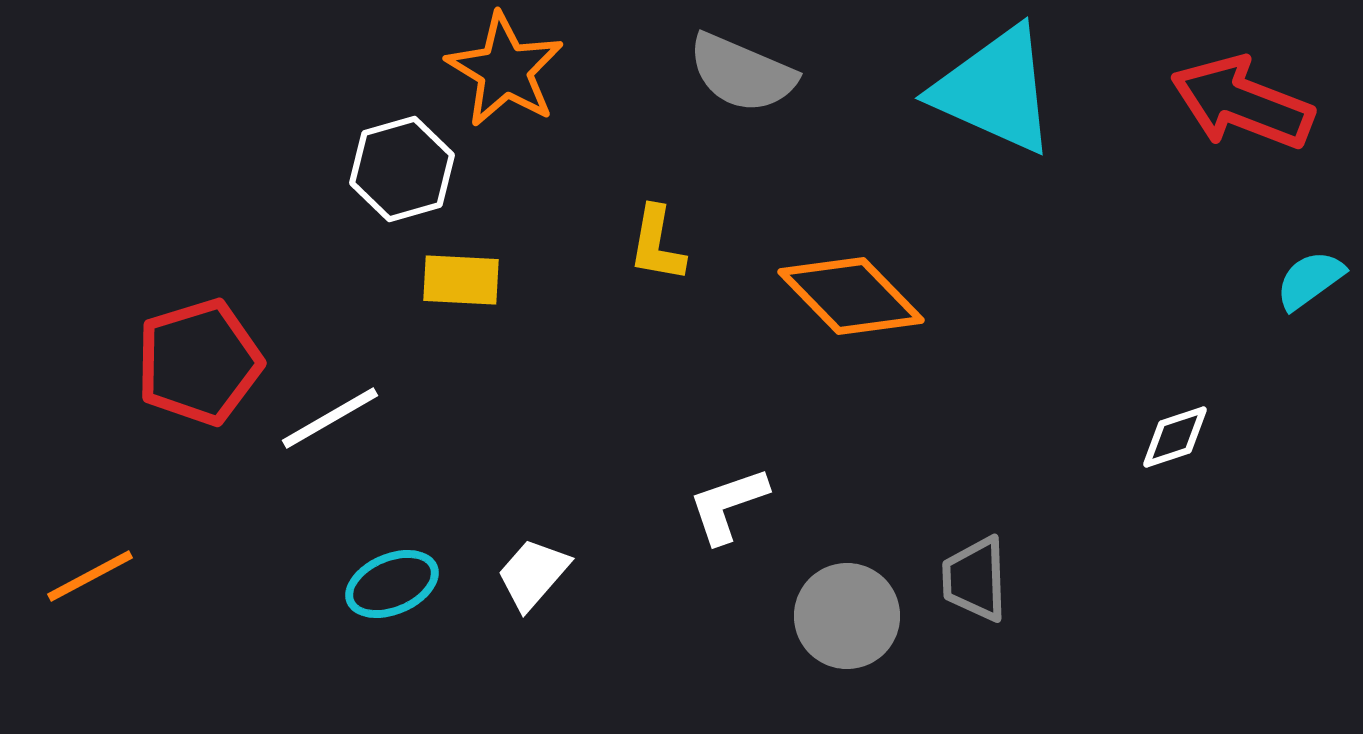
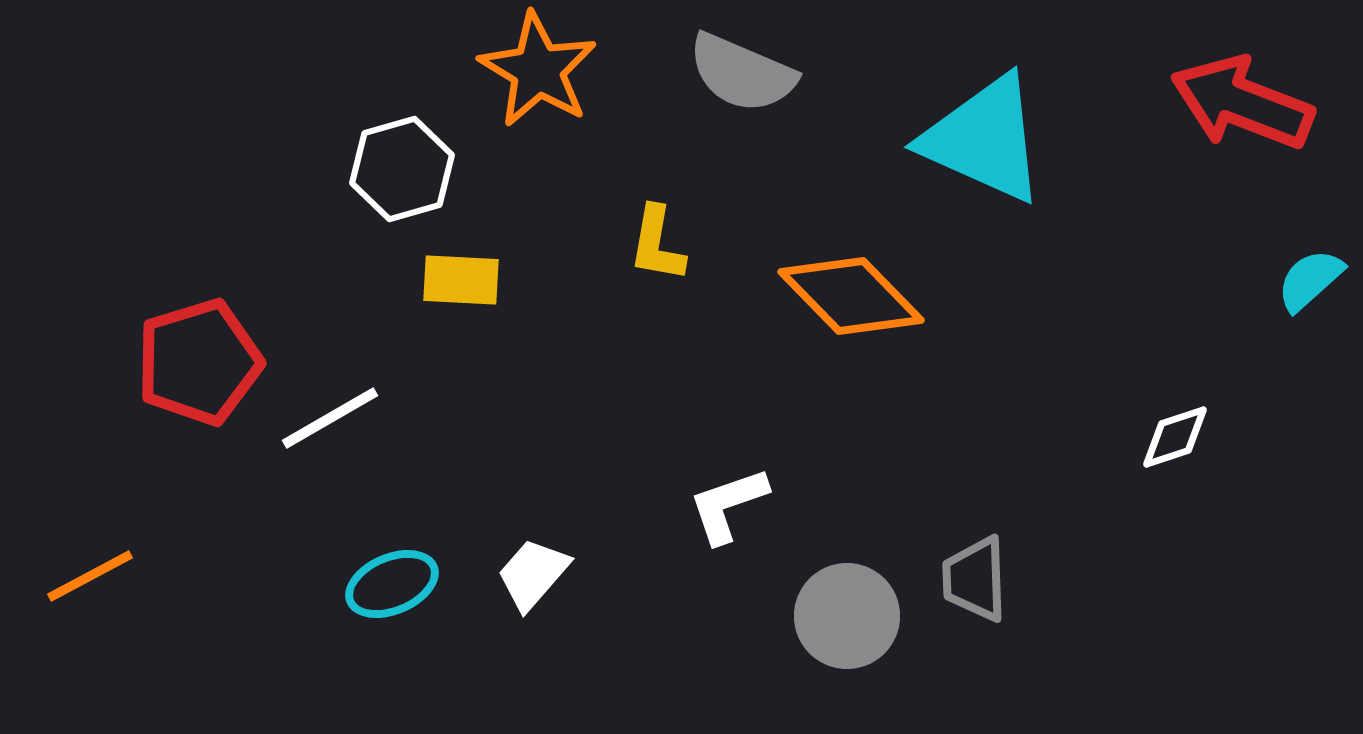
orange star: moved 33 px right
cyan triangle: moved 11 px left, 49 px down
cyan semicircle: rotated 6 degrees counterclockwise
